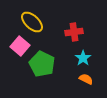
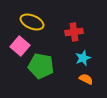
yellow ellipse: rotated 20 degrees counterclockwise
cyan star: rotated 14 degrees clockwise
green pentagon: moved 1 px left, 2 px down; rotated 15 degrees counterclockwise
